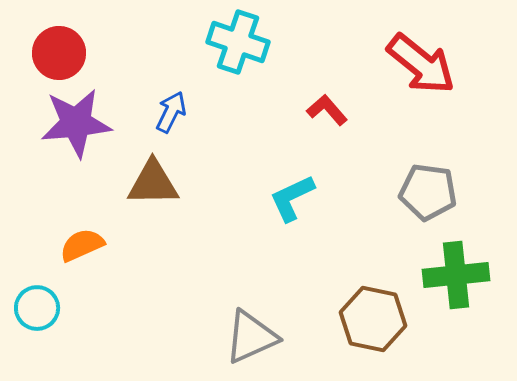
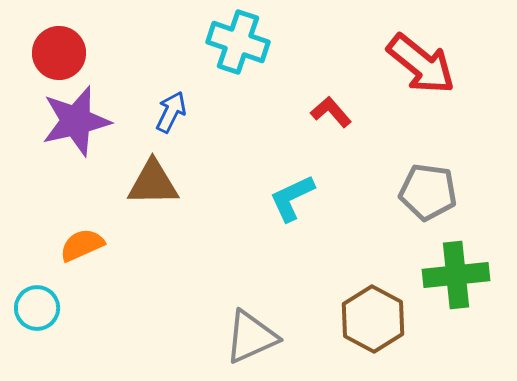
red L-shape: moved 4 px right, 2 px down
purple star: moved 2 px up; rotated 8 degrees counterclockwise
brown hexagon: rotated 16 degrees clockwise
